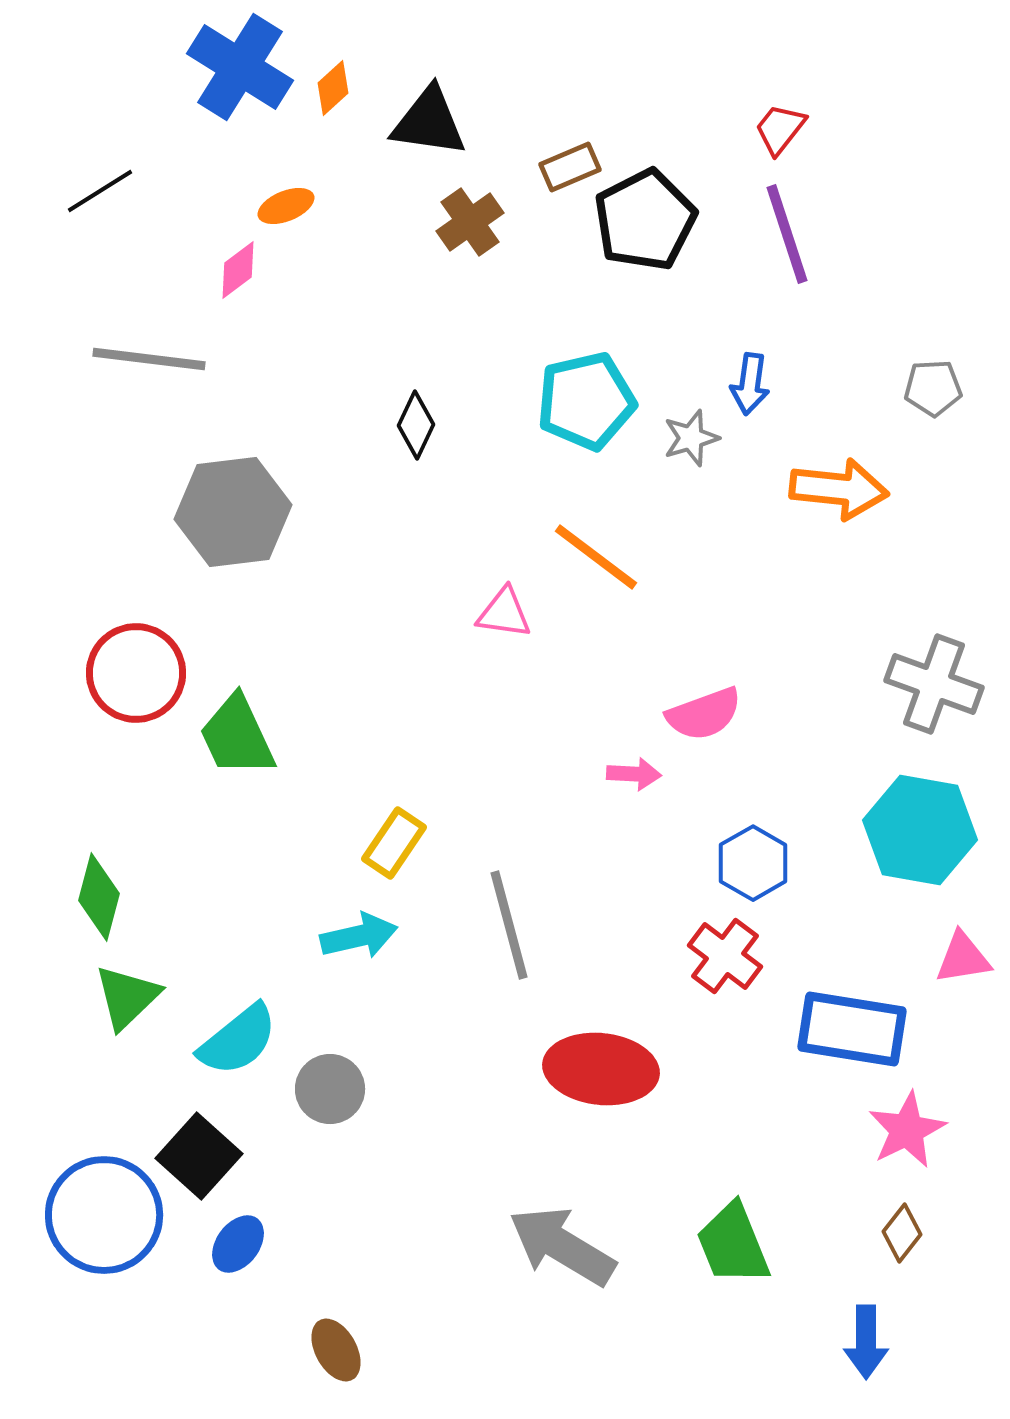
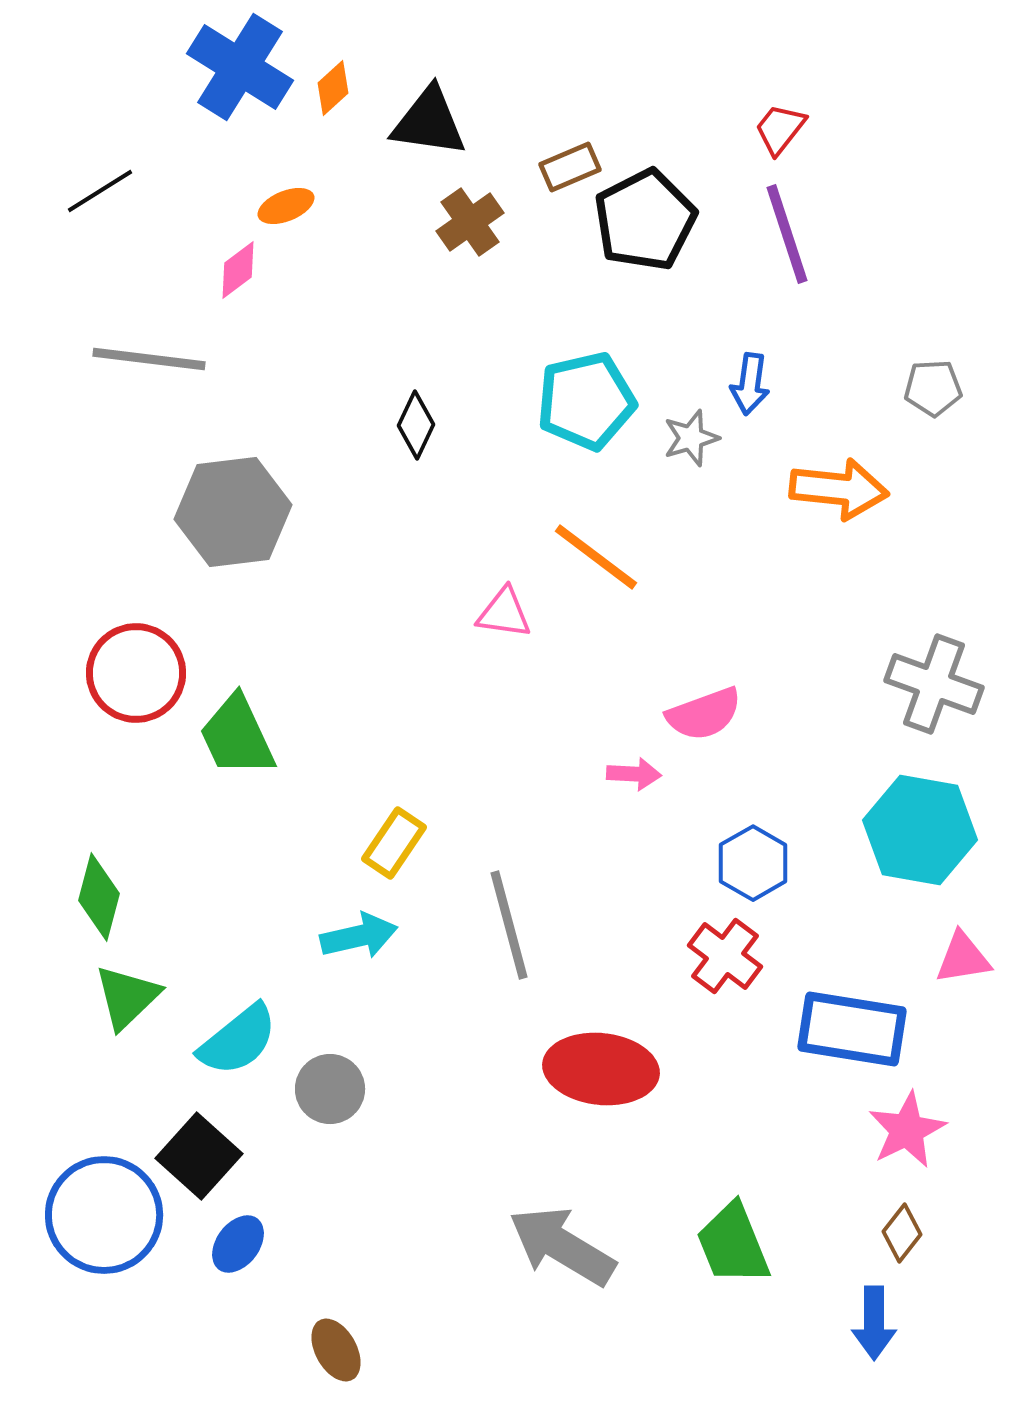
blue arrow at (866, 1342): moved 8 px right, 19 px up
